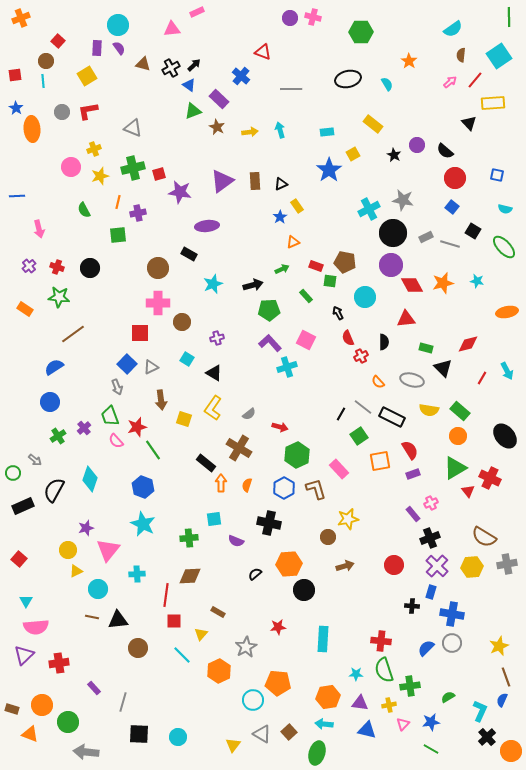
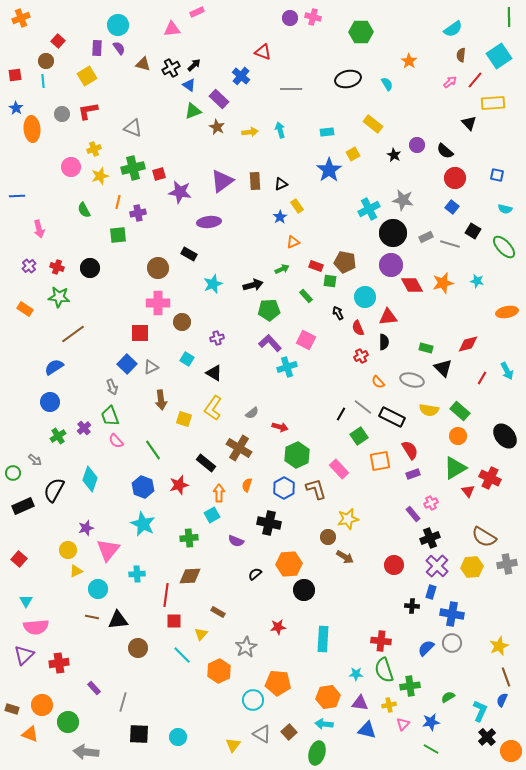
gray circle at (62, 112): moved 2 px down
purple ellipse at (207, 226): moved 2 px right, 4 px up
red triangle at (406, 319): moved 18 px left, 2 px up
red semicircle at (348, 338): moved 10 px right, 10 px up
gray arrow at (117, 387): moved 5 px left
gray semicircle at (249, 414): moved 3 px right, 1 px up
red star at (137, 427): moved 42 px right, 58 px down
orange arrow at (221, 483): moved 2 px left, 10 px down
cyan square at (214, 519): moved 2 px left, 4 px up; rotated 21 degrees counterclockwise
brown arrow at (345, 566): moved 9 px up; rotated 48 degrees clockwise
